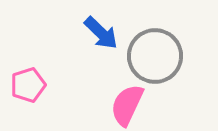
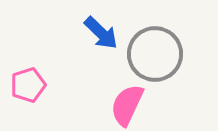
gray circle: moved 2 px up
